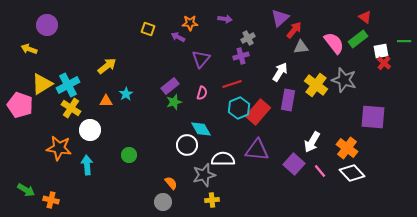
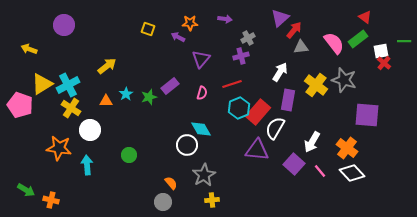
purple circle at (47, 25): moved 17 px right
green star at (174, 102): moved 25 px left, 5 px up
purple square at (373, 117): moved 6 px left, 2 px up
white semicircle at (223, 159): moved 52 px right, 31 px up; rotated 60 degrees counterclockwise
gray star at (204, 175): rotated 15 degrees counterclockwise
